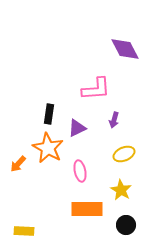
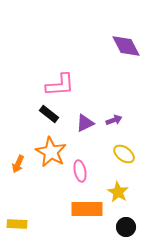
purple diamond: moved 1 px right, 3 px up
pink L-shape: moved 36 px left, 4 px up
black rectangle: rotated 60 degrees counterclockwise
purple arrow: rotated 126 degrees counterclockwise
purple triangle: moved 8 px right, 5 px up
orange star: moved 3 px right, 4 px down
yellow ellipse: rotated 60 degrees clockwise
orange arrow: rotated 18 degrees counterclockwise
yellow star: moved 3 px left, 2 px down
black circle: moved 2 px down
yellow rectangle: moved 7 px left, 7 px up
